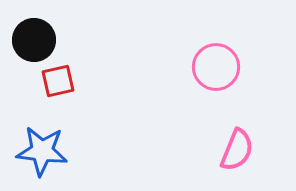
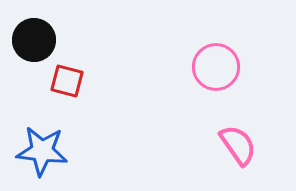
red square: moved 9 px right; rotated 28 degrees clockwise
pink semicircle: moved 1 px right, 5 px up; rotated 57 degrees counterclockwise
